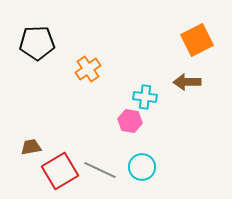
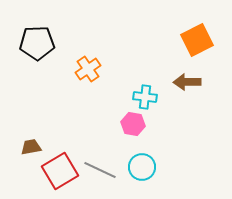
pink hexagon: moved 3 px right, 3 px down
